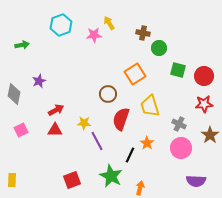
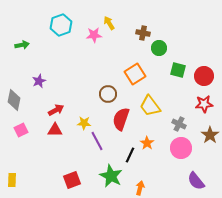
gray diamond: moved 6 px down
yellow trapezoid: rotated 20 degrees counterclockwise
purple semicircle: rotated 48 degrees clockwise
